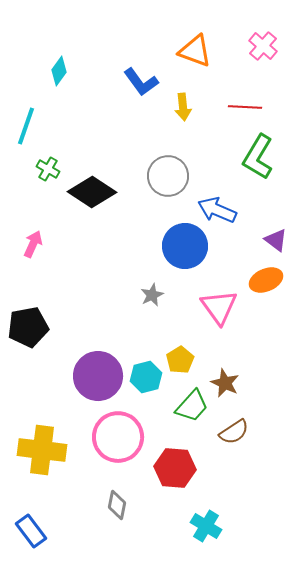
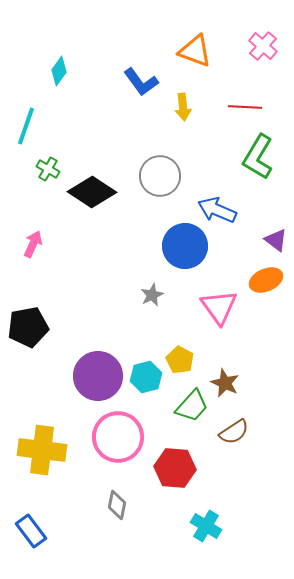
gray circle: moved 8 px left
yellow pentagon: rotated 12 degrees counterclockwise
